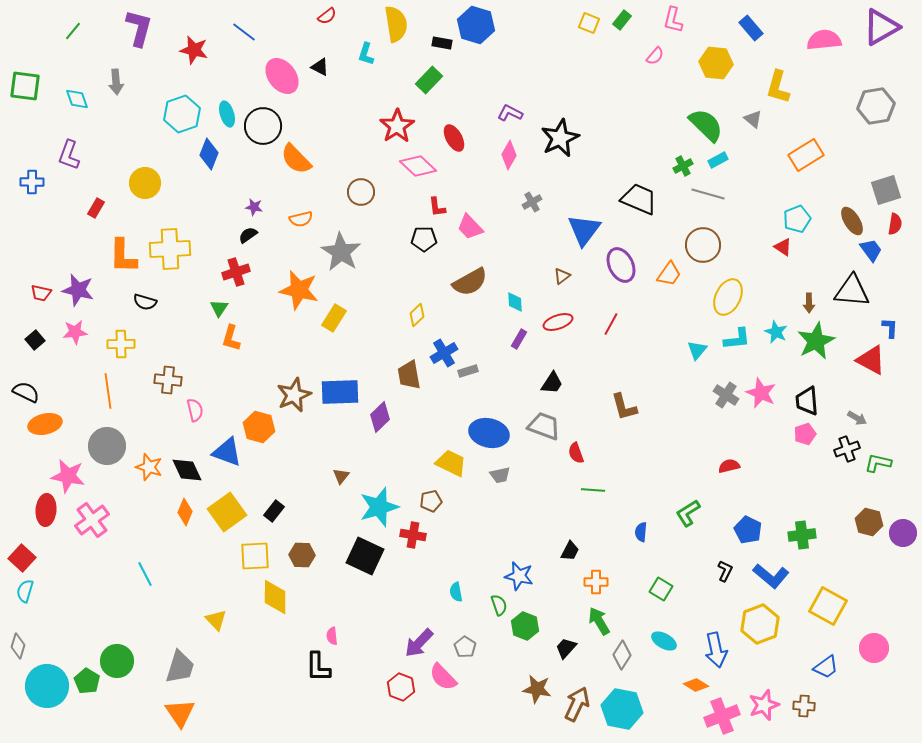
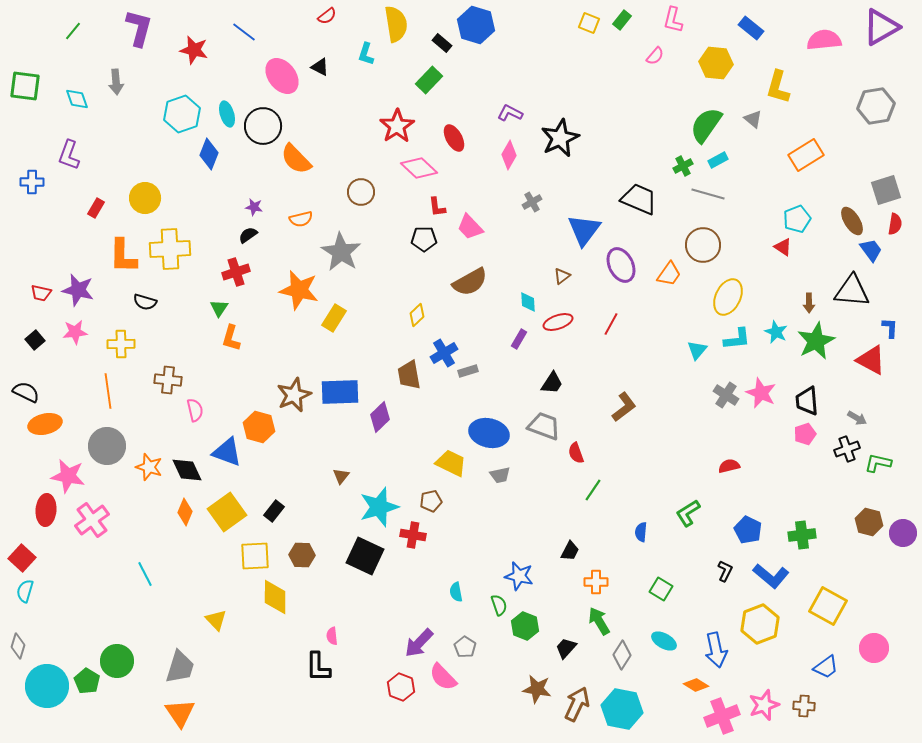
blue rectangle at (751, 28): rotated 10 degrees counterclockwise
black rectangle at (442, 43): rotated 30 degrees clockwise
green semicircle at (706, 125): rotated 99 degrees counterclockwise
pink diamond at (418, 166): moved 1 px right, 2 px down
yellow circle at (145, 183): moved 15 px down
cyan diamond at (515, 302): moved 13 px right
brown L-shape at (624, 407): rotated 112 degrees counterclockwise
green line at (593, 490): rotated 60 degrees counterclockwise
